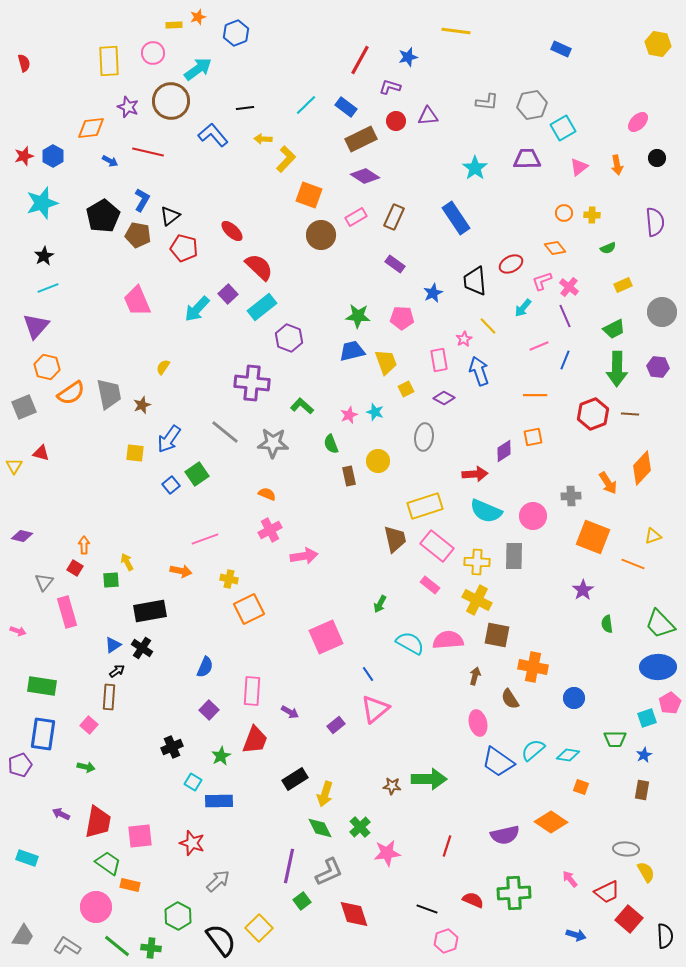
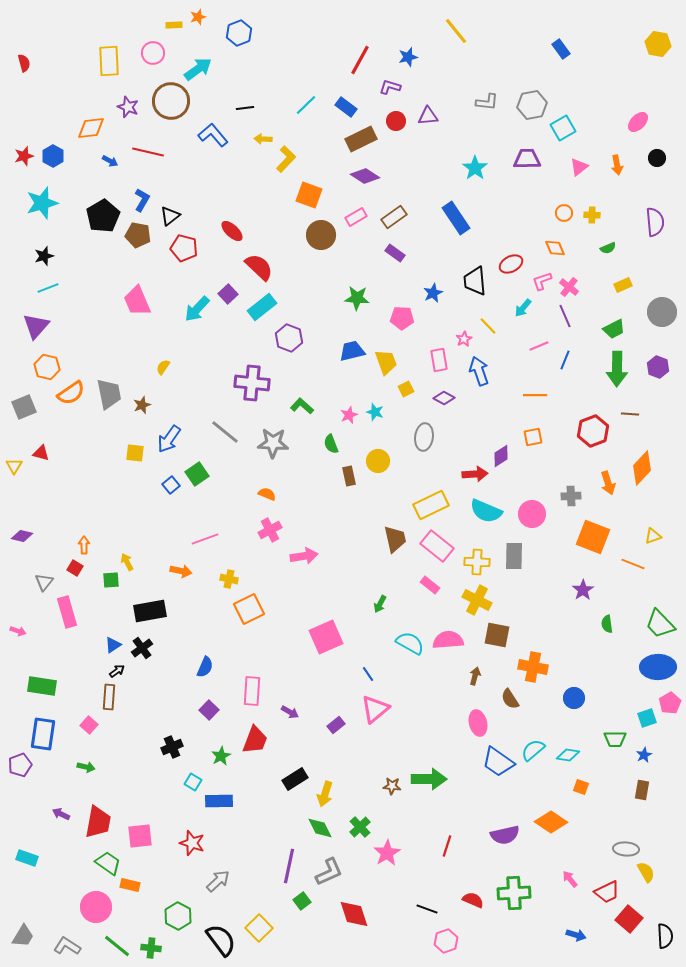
yellow line at (456, 31): rotated 44 degrees clockwise
blue hexagon at (236, 33): moved 3 px right
blue rectangle at (561, 49): rotated 30 degrees clockwise
brown rectangle at (394, 217): rotated 30 degrees clockwise
orange diamond at (555, 248): rotated 15 degrees clockwise
black star at (44, 256): rotated 12 degrees clockwise
purple rectangle at (395, 264): moved 11 px up
green star at (358, 316): moved 1 px left, 18 px up
purple hexagon at (658, 367): rotated 15 degrees clockwise
red hexagon at (593, 414): moved 17 px down
purple diamond at (504, 451): moved 3 px left, 5 px down
orange arrow at (608, 483): rotated 15 degrees clockwise
yellow rectangle at (425, 506): moved 6 px right, 1 px up; rotated 8 degrees counterclockwise
pink circle at (533, 516): moved 1 px left, 2 px up
black cross at (142, 648): rotated 20 degrees clockwise
pink star at (387, 853): rotated 24 degrees counterclockwise
